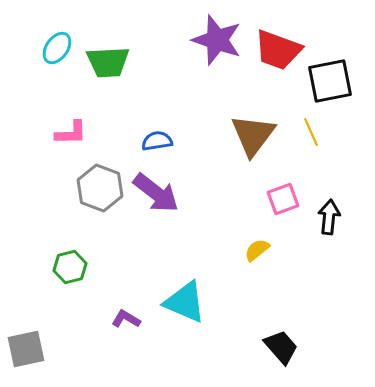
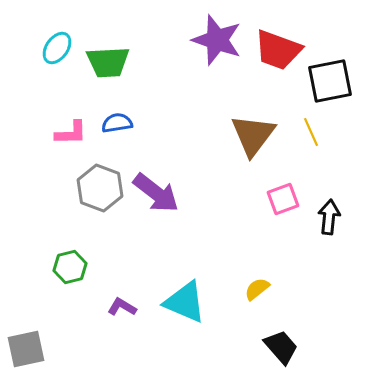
blue semicircle: moved 40 px left, 18 px up
yellow semicircle: moved 39 px down
purple L-shape: moved 4 px left, 12 px up
